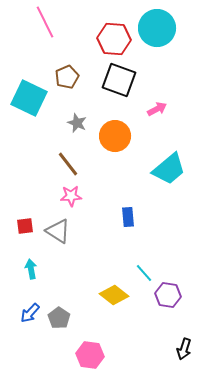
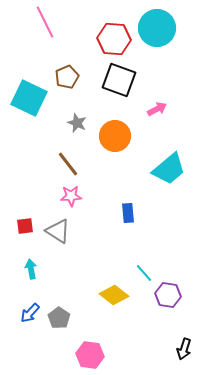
blue rectangle: moved 4 px up
